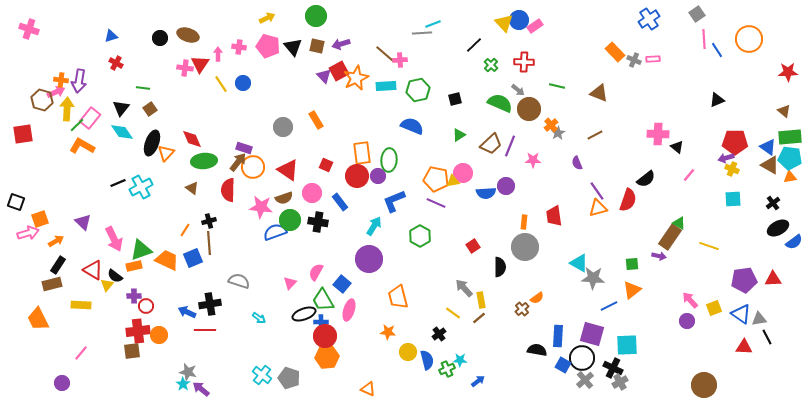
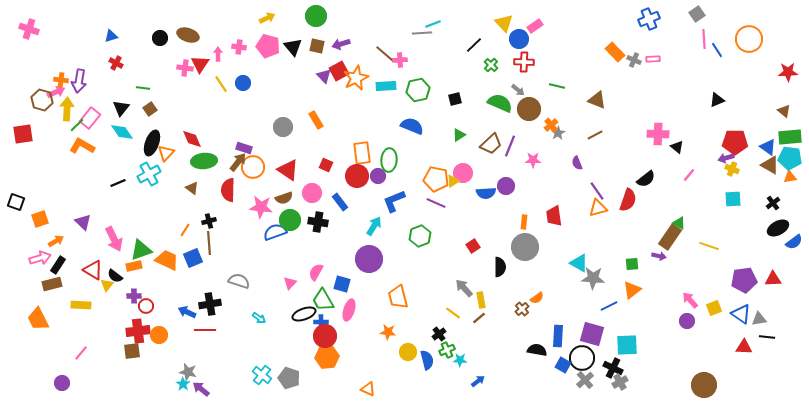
blue cross at (649, 19): rotated 10 degrees clockwise
blue circle at (519, 20): moved 19 px down
brown triangle at (599, 93): moved 2 px left, 7 px down
yellow triangle at (453, 181): rotated 24 degrees counterclockwise
cyan cross at (141, 187): moved 8 px right, 13 px up
pink arrow at (28, 233): moved 12 px right, 25 px down
green hexagon at (420, 236): rotated 10 degrees clockwise
blue square at (342, 284): rotated 24 degrees counterclockwise
black line at (767, 337): rotated 56 degrees counterclockwise
green cross at (447, 369): moved 19 px up
